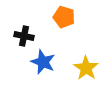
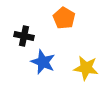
orange pentagon: moved 1 px down; rotated 15 degrees clockwise
yellow star: rotated 25 degrees counterclockwise
